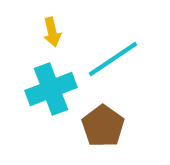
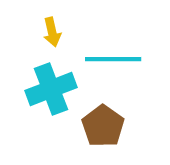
cyan line: rotated 34 degrees clockwise
